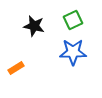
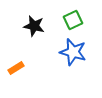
blue star: rotated 16 degrees clockwise
